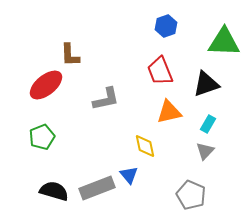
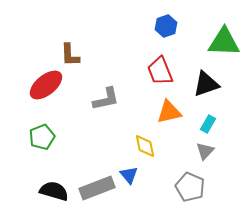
gray pentagon: moved 1 px left, 8 px up
